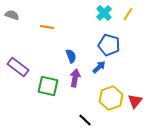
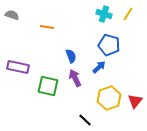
cyan cross: moved 1 px down; rotated 28 degrees counterclockwise
purple rectangle: rotated 25 degrees counterclockwise
purple arrow: rotated 36 degrees counterclockwise
yellow hexagon: moved 2 px left
